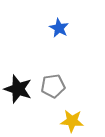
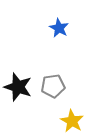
black star: moved 2 px up
yellow star: rotated 25 degrees clockwise
